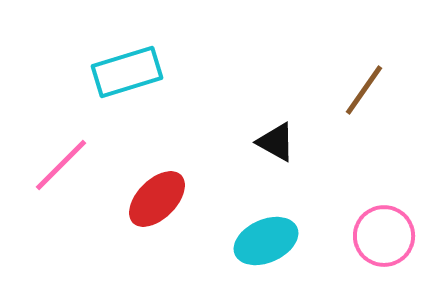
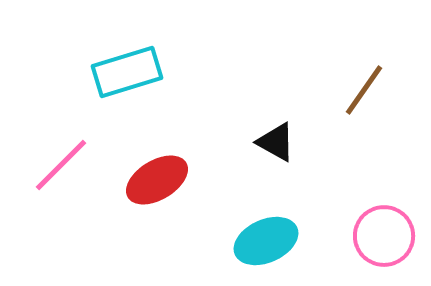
red ellipse: moved 19 px up; rotated 14 degrees clockwise
